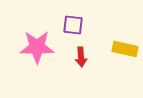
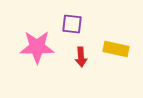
purple square: moved 1 px left, 1 px up
yellow rectangle: moved 9 px left
